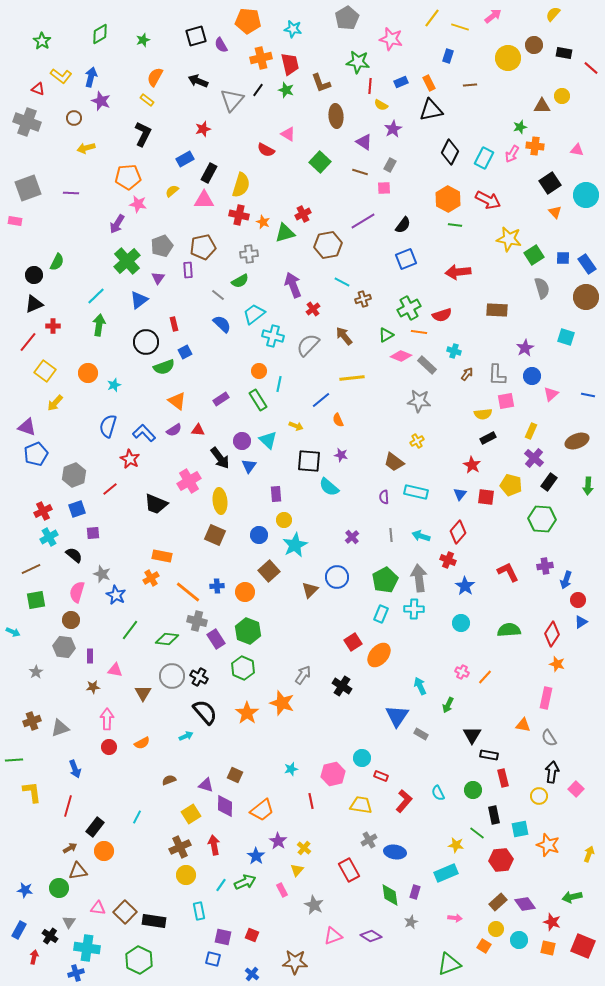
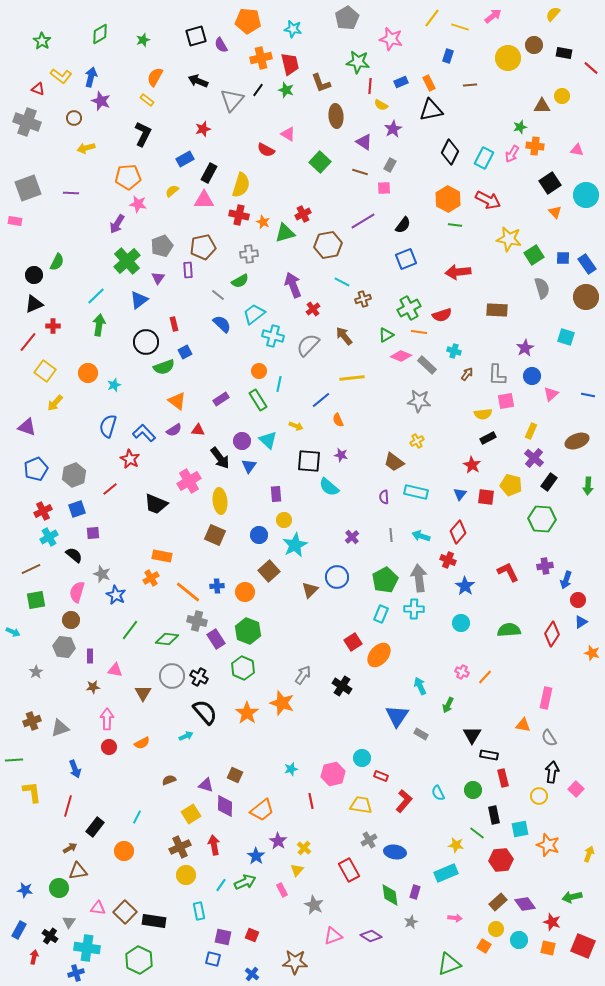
blue pentagon at (36, 454): moved 15 px down
orange star at (557, 664): moved 35 px right, 11 px up
orange circle at (104, 851): moved 20 px right
